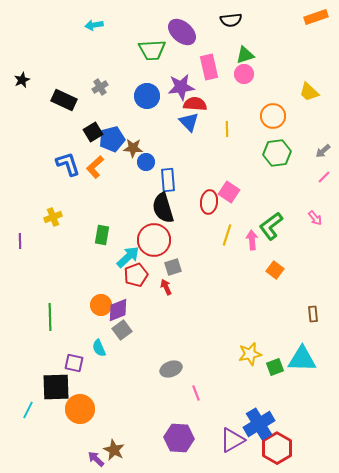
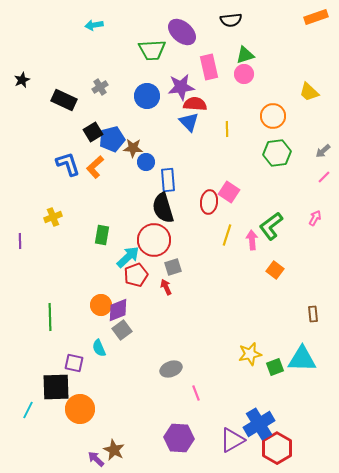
pink arrow at (315, 218): rotated 112 degrees counterclockwise
